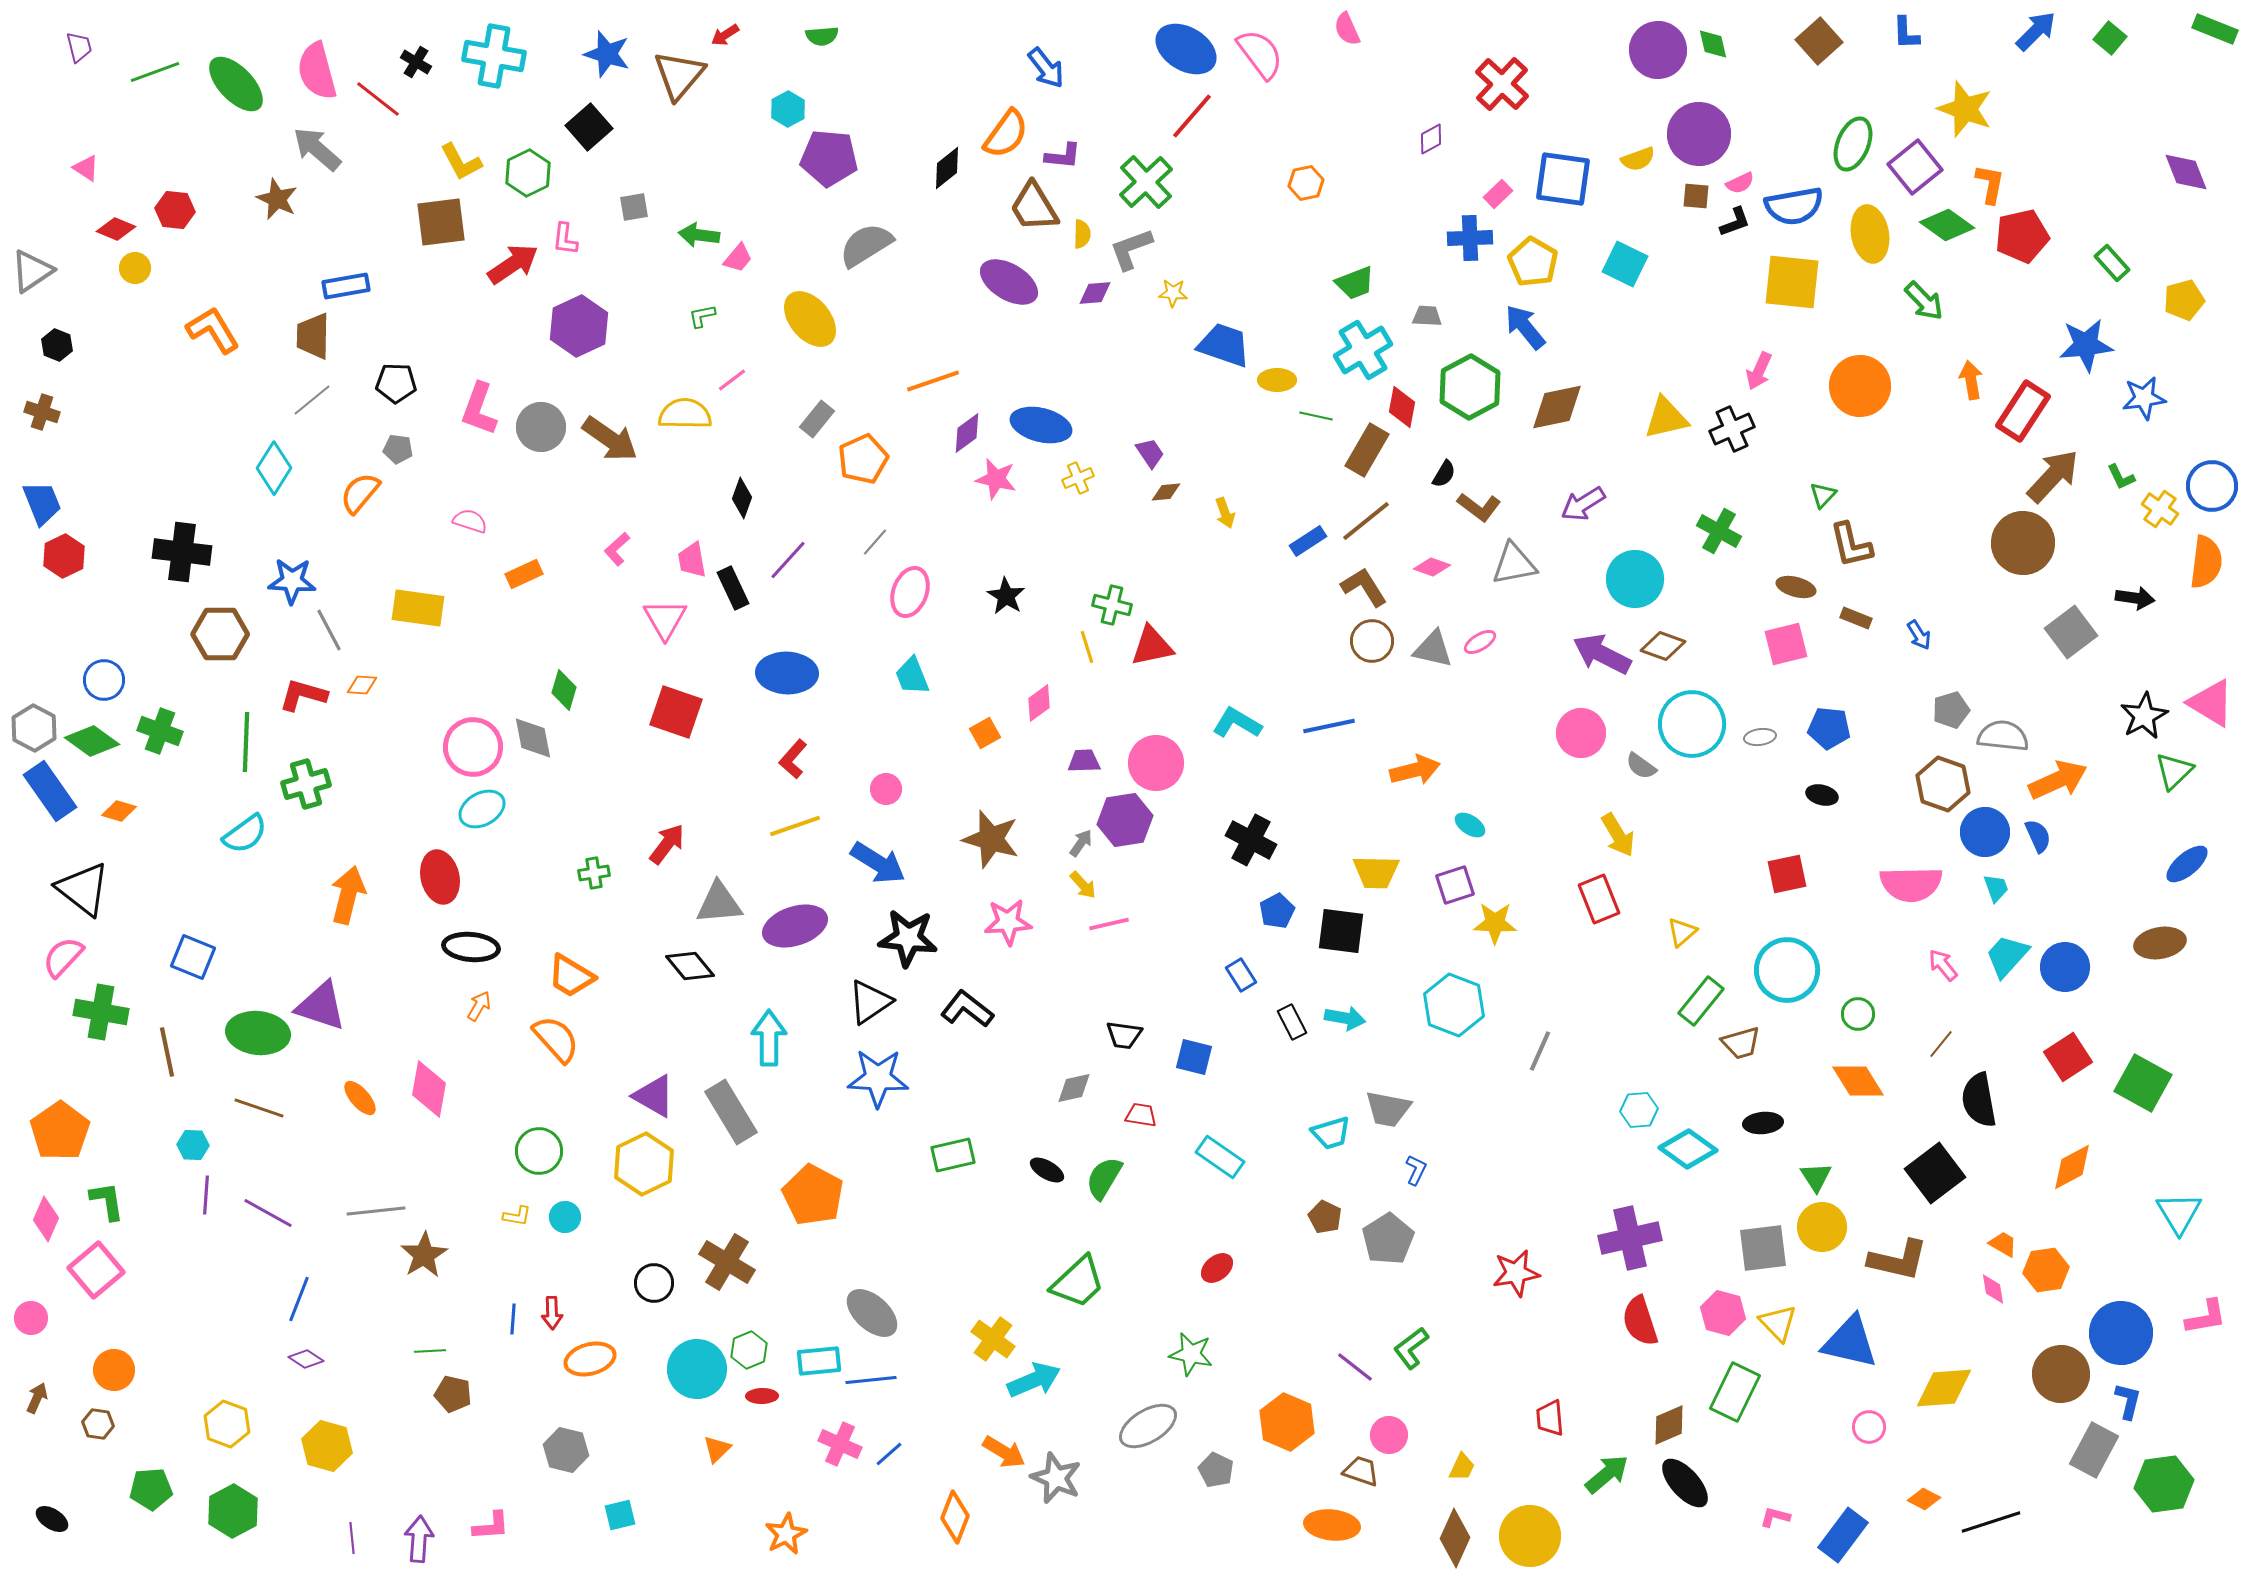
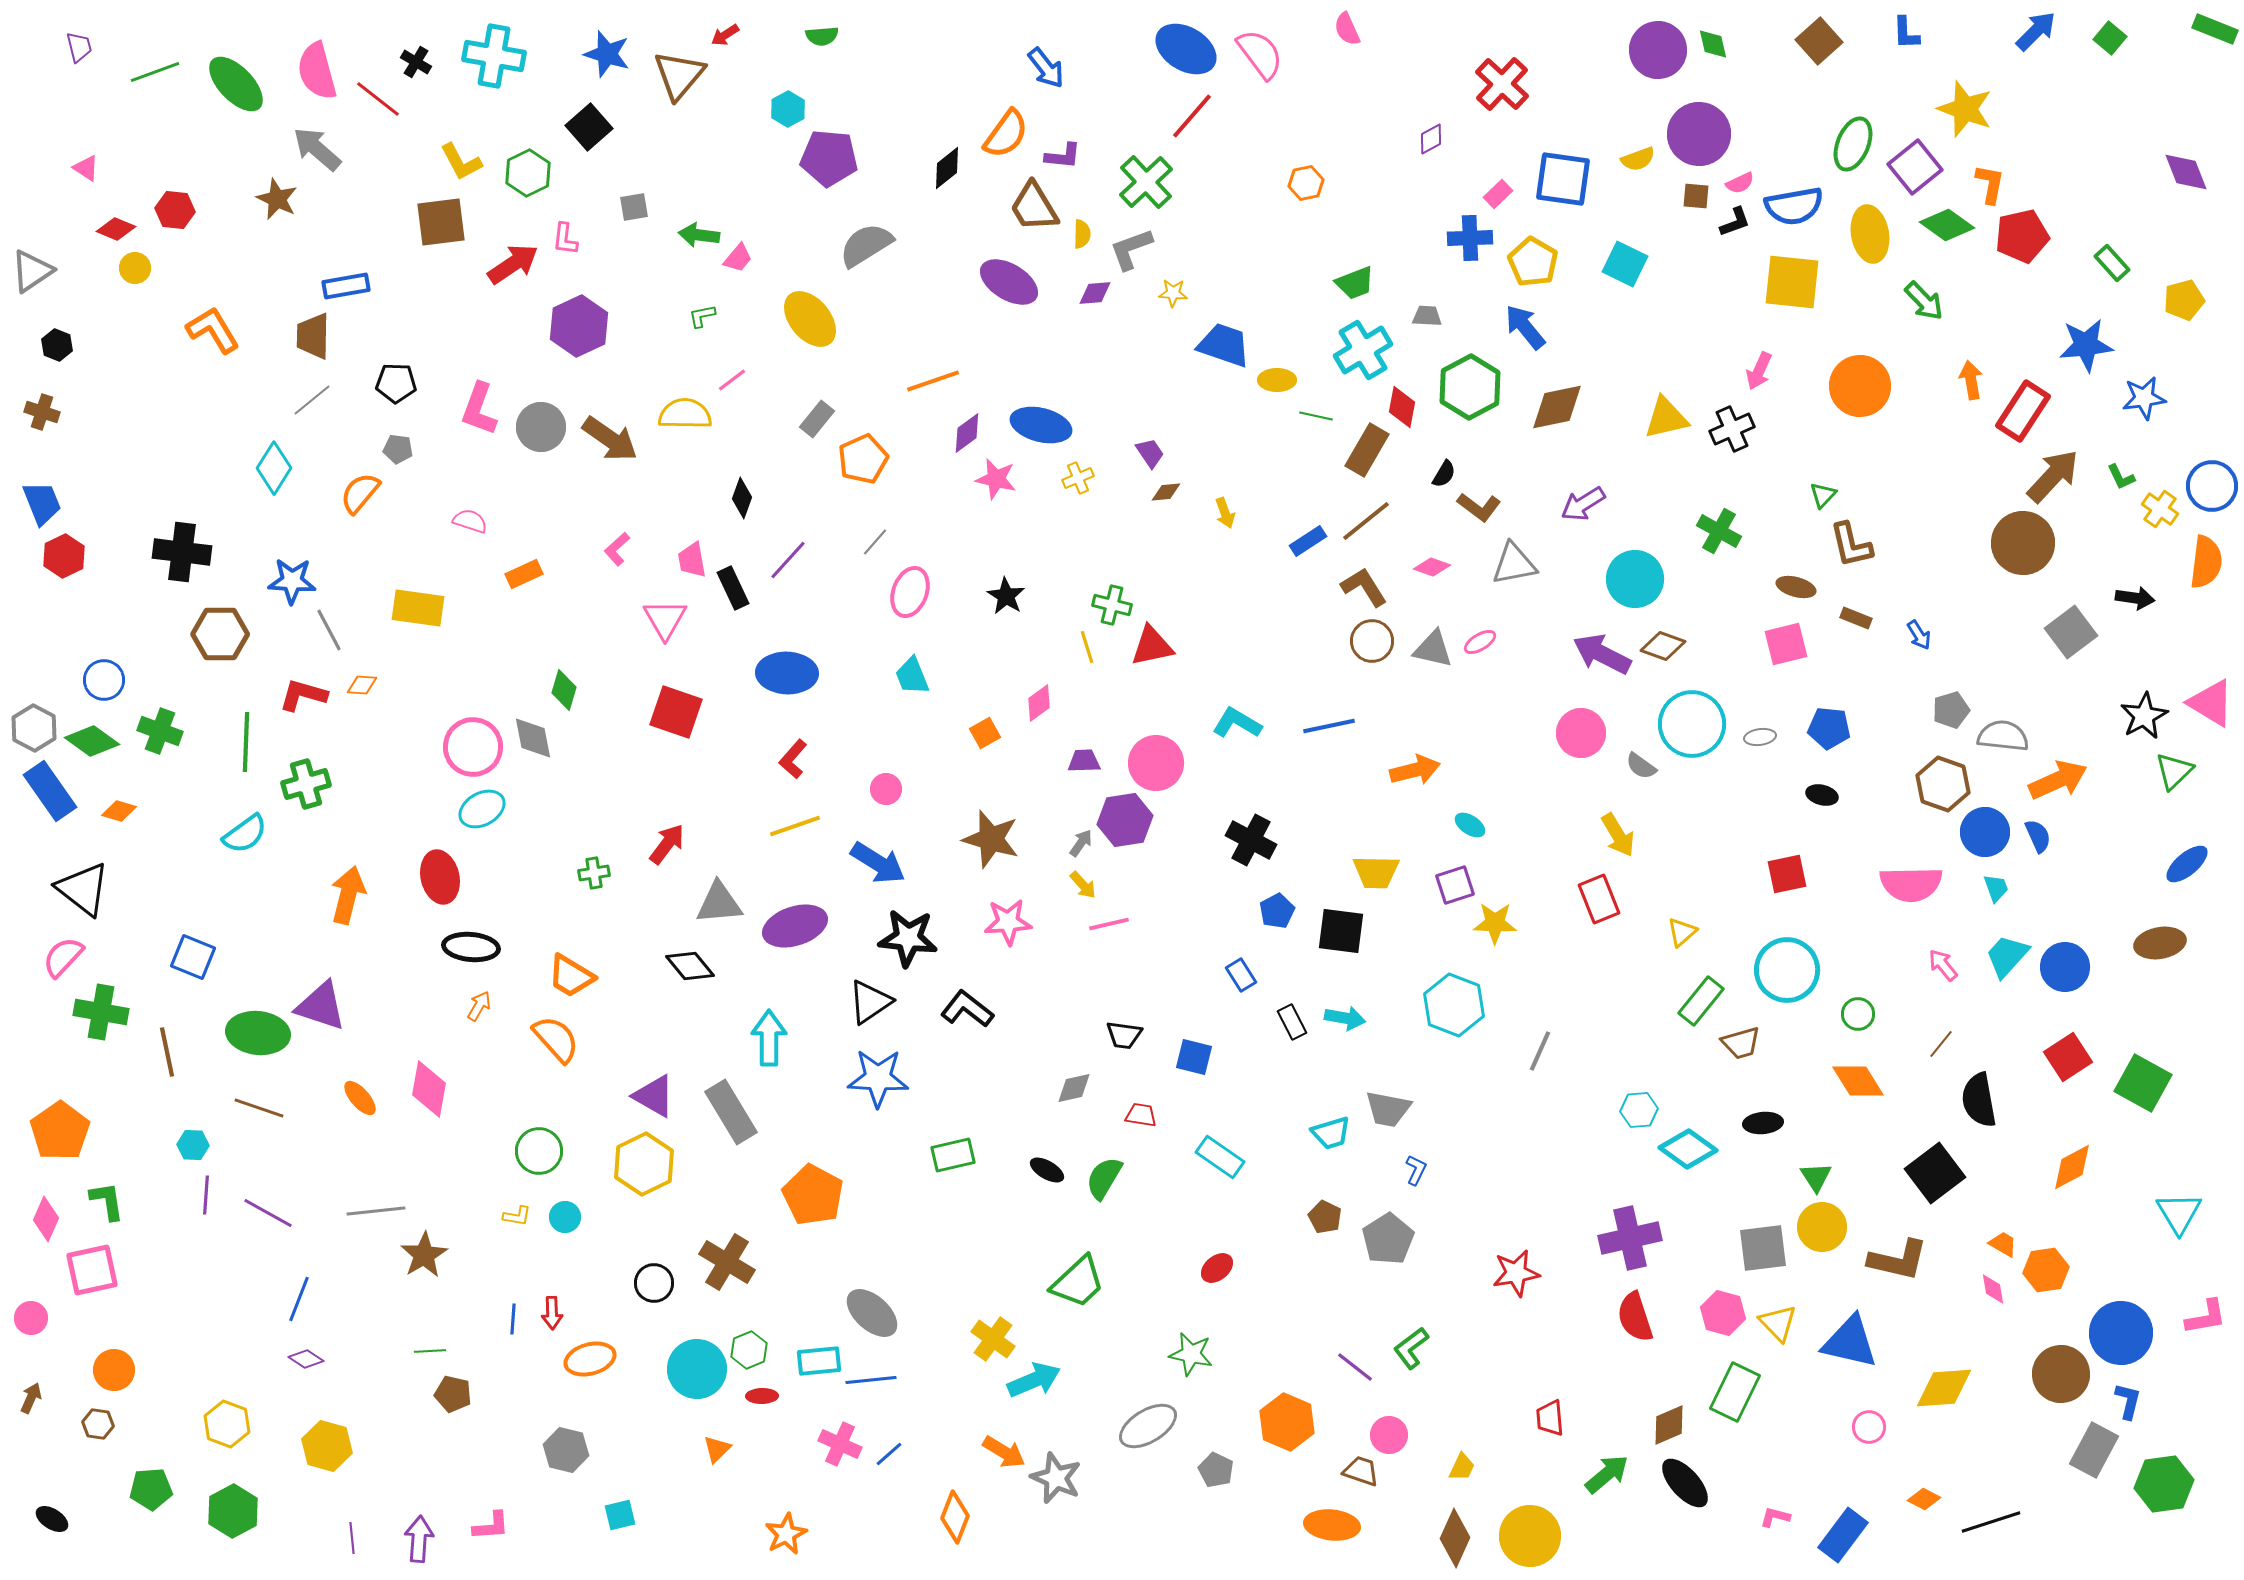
pink square at (96, 1270): moved 4 px left; rotated 28 degrees clockwise
red semicircle at (1640, 1321): moved 5 px left, 4 px up
brown arrow at (37, 1398): moved 6 px left
